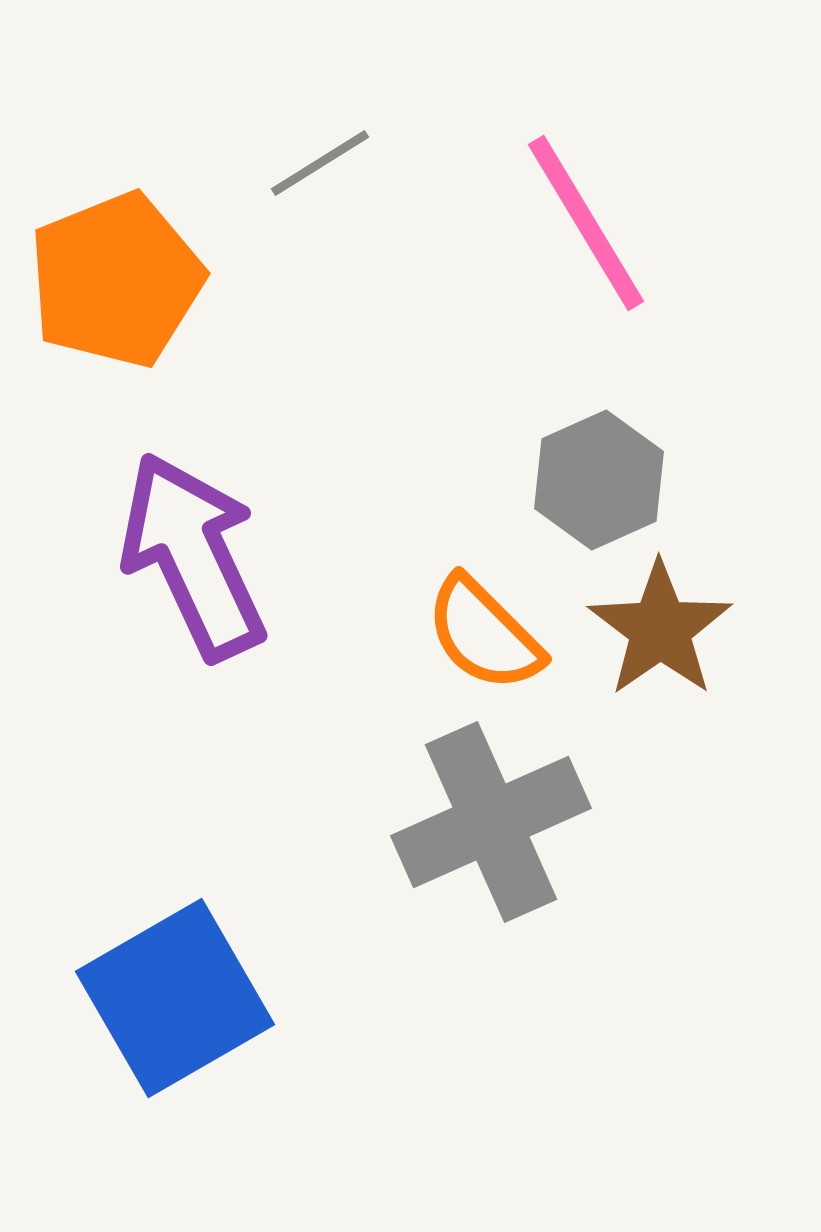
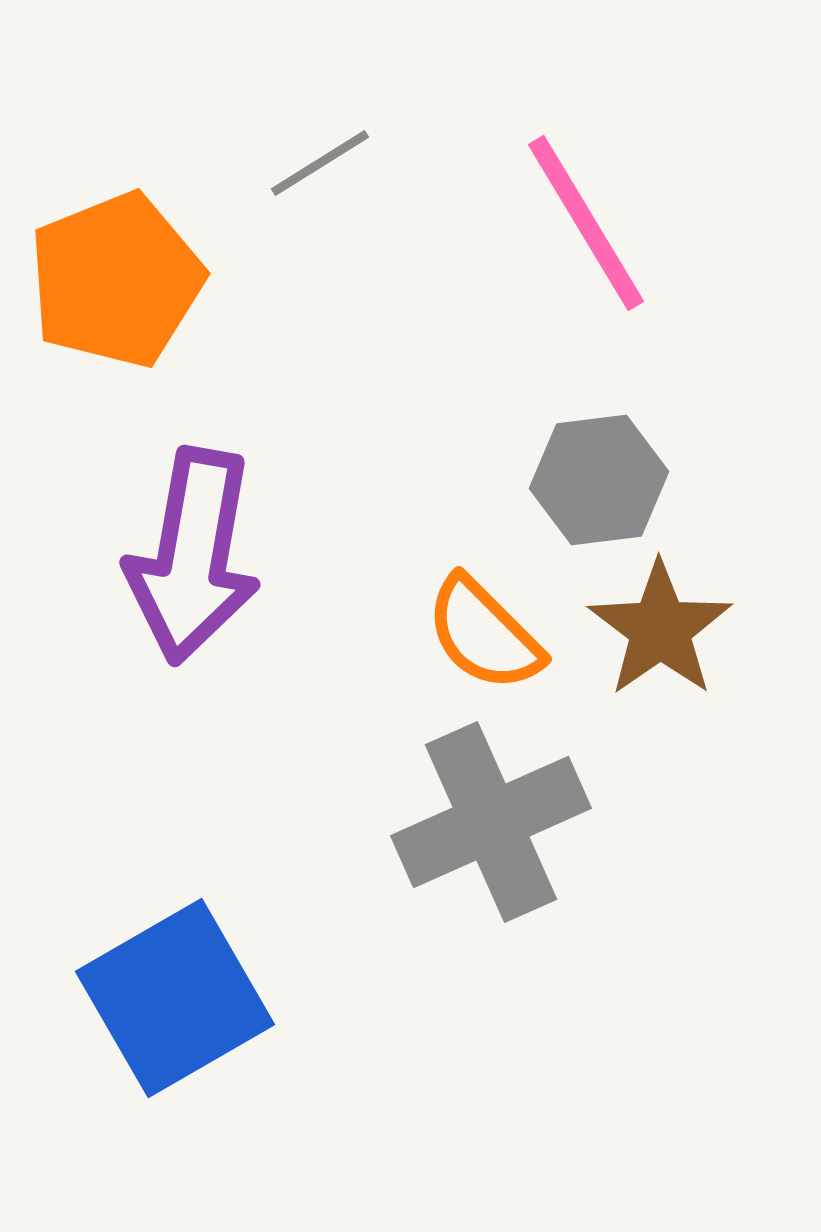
gray hexagon: rotated 17 degrees clockwise
purple arrow: rotated 145 degrees counterclockwise
